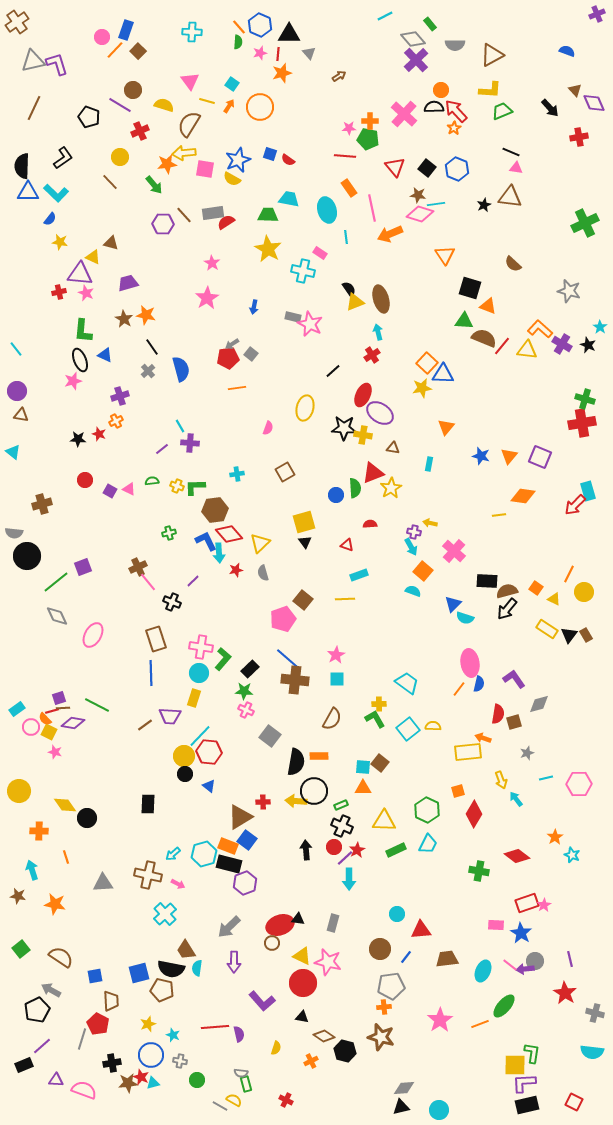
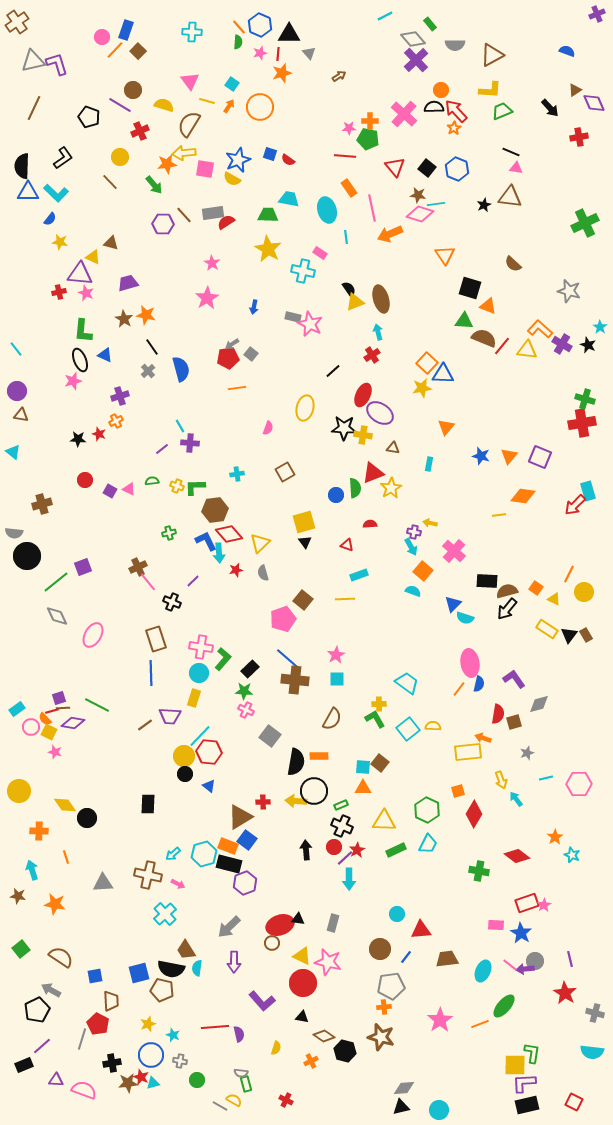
brown triangle at (575, 90): rotated 40 degrees clockwise
